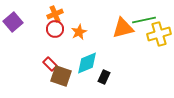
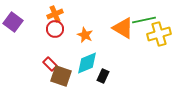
purple square: rotated 12 degrees counterclockwise
orange triangle: rotated 45 degrees clockwise
orange star: moved 6 px right, 3 px down; rotated 21 degrees counterclockwise
black rectangle: moved 1 px left, 1 px up
